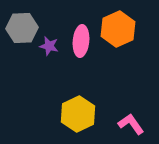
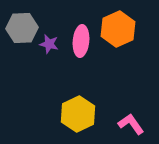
purple star: moved 2 px up
